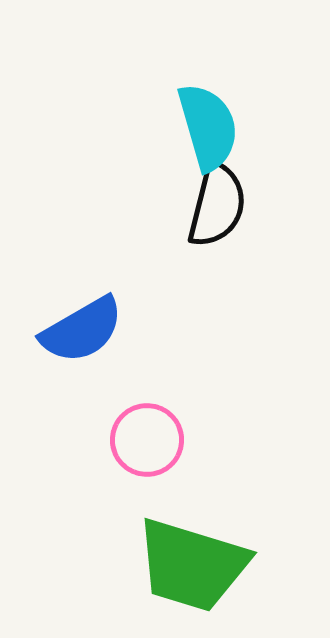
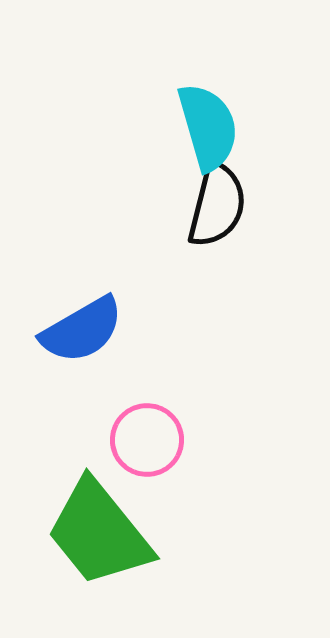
green trapezoid: moved 93 px left, 32 px up; rotated 34 degrees clockwise
